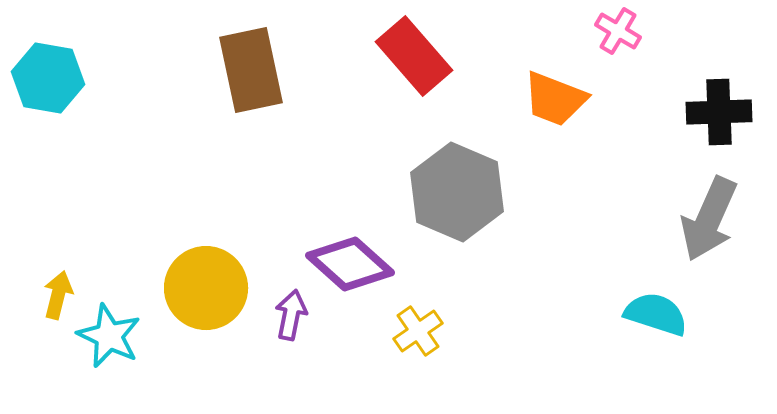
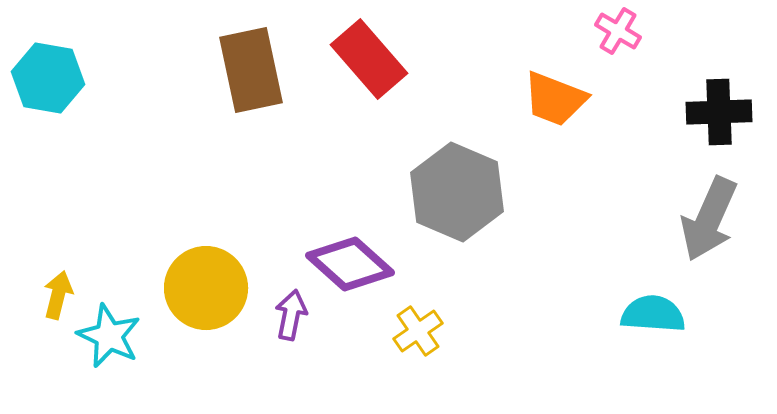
red rectangle: moved 45 px left, 3 px down
cyan semicircle: moved 3 px left; rotated 14 degrees counterclockwise
